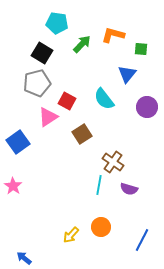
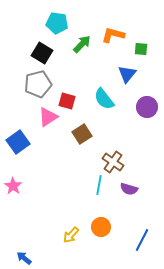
gray pentagon: moved 1 px right, 1 px down
red square: rotated 12 degrees counterclockwise
